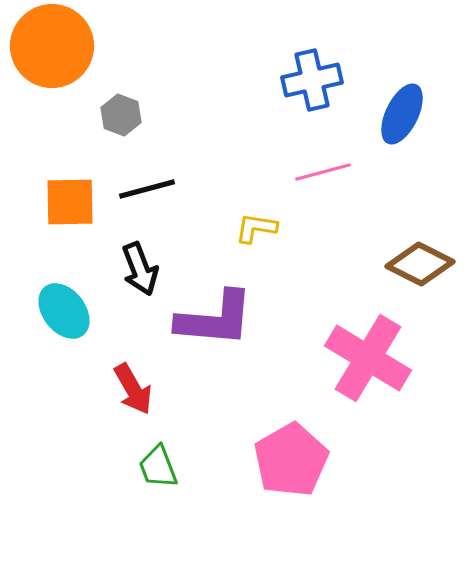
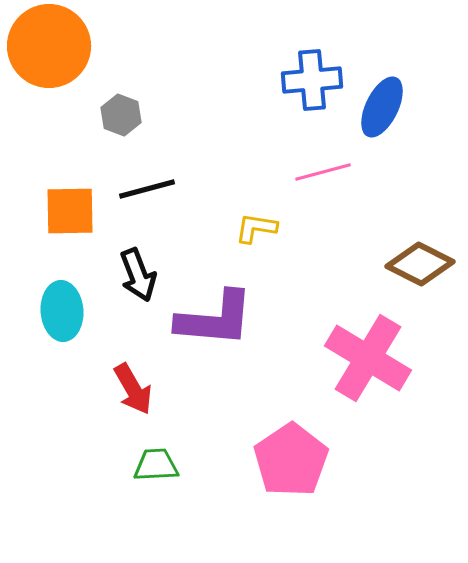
orange circle: moved 3 px left
blue cross: rotated 8 degrees clockwise
blue ellipse: moved 20 px left, 7 px up
orange square: moved 9 px down
black arrow: moved 2 px left, 6 px down
cyan ellipse: moved 2 px left; rotated 34 degrees clockwise
pink pentagon: rotated 4 degrees counterclockwise
green trapezoid: moved 2 px left, 2 px up; rotated 108 degrees clockwise
